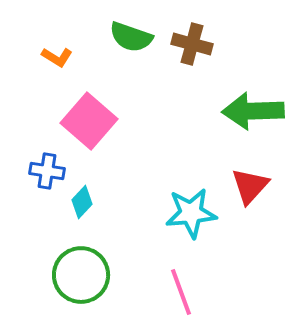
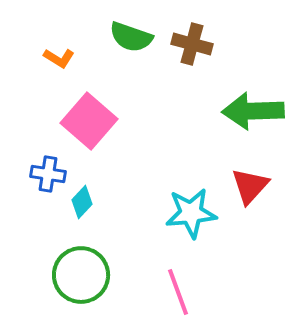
orange L-shape: moved 2 px right, 1 px down
blue cross: moved 1 px right, 3 px down
pink line: moved 3 px left
